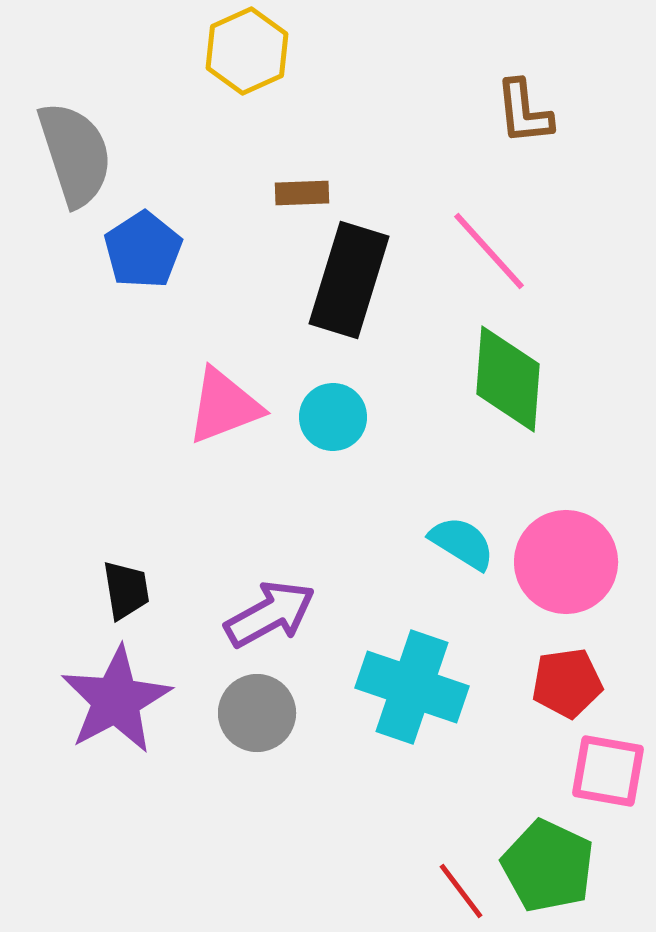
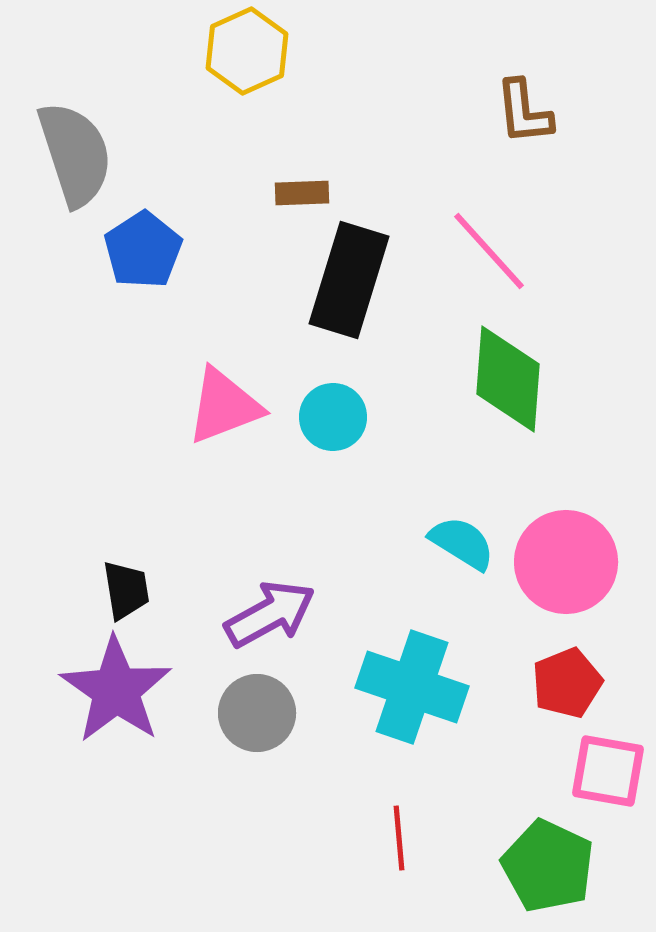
red pentagon: rotated 14 degrees counterclockwise
purple star: moved 10 px up; rotated 9 degrees counterclockwise
red line: moved 62 px left, 53 px up; rotated 32 degrees clockwise
